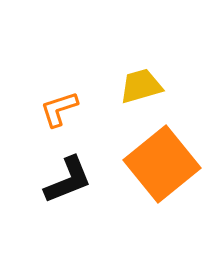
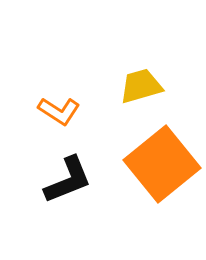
orange L-shape: moved 2 px down; rotated 129 degrees counterclockwise
